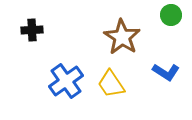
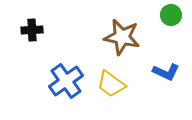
brown star: rotated 21 degrees counterclockwise
blue L-shape: rotated 8 degrees counterclockwise
yellow trapezoid: rotated 20 degrees counterclockwise
